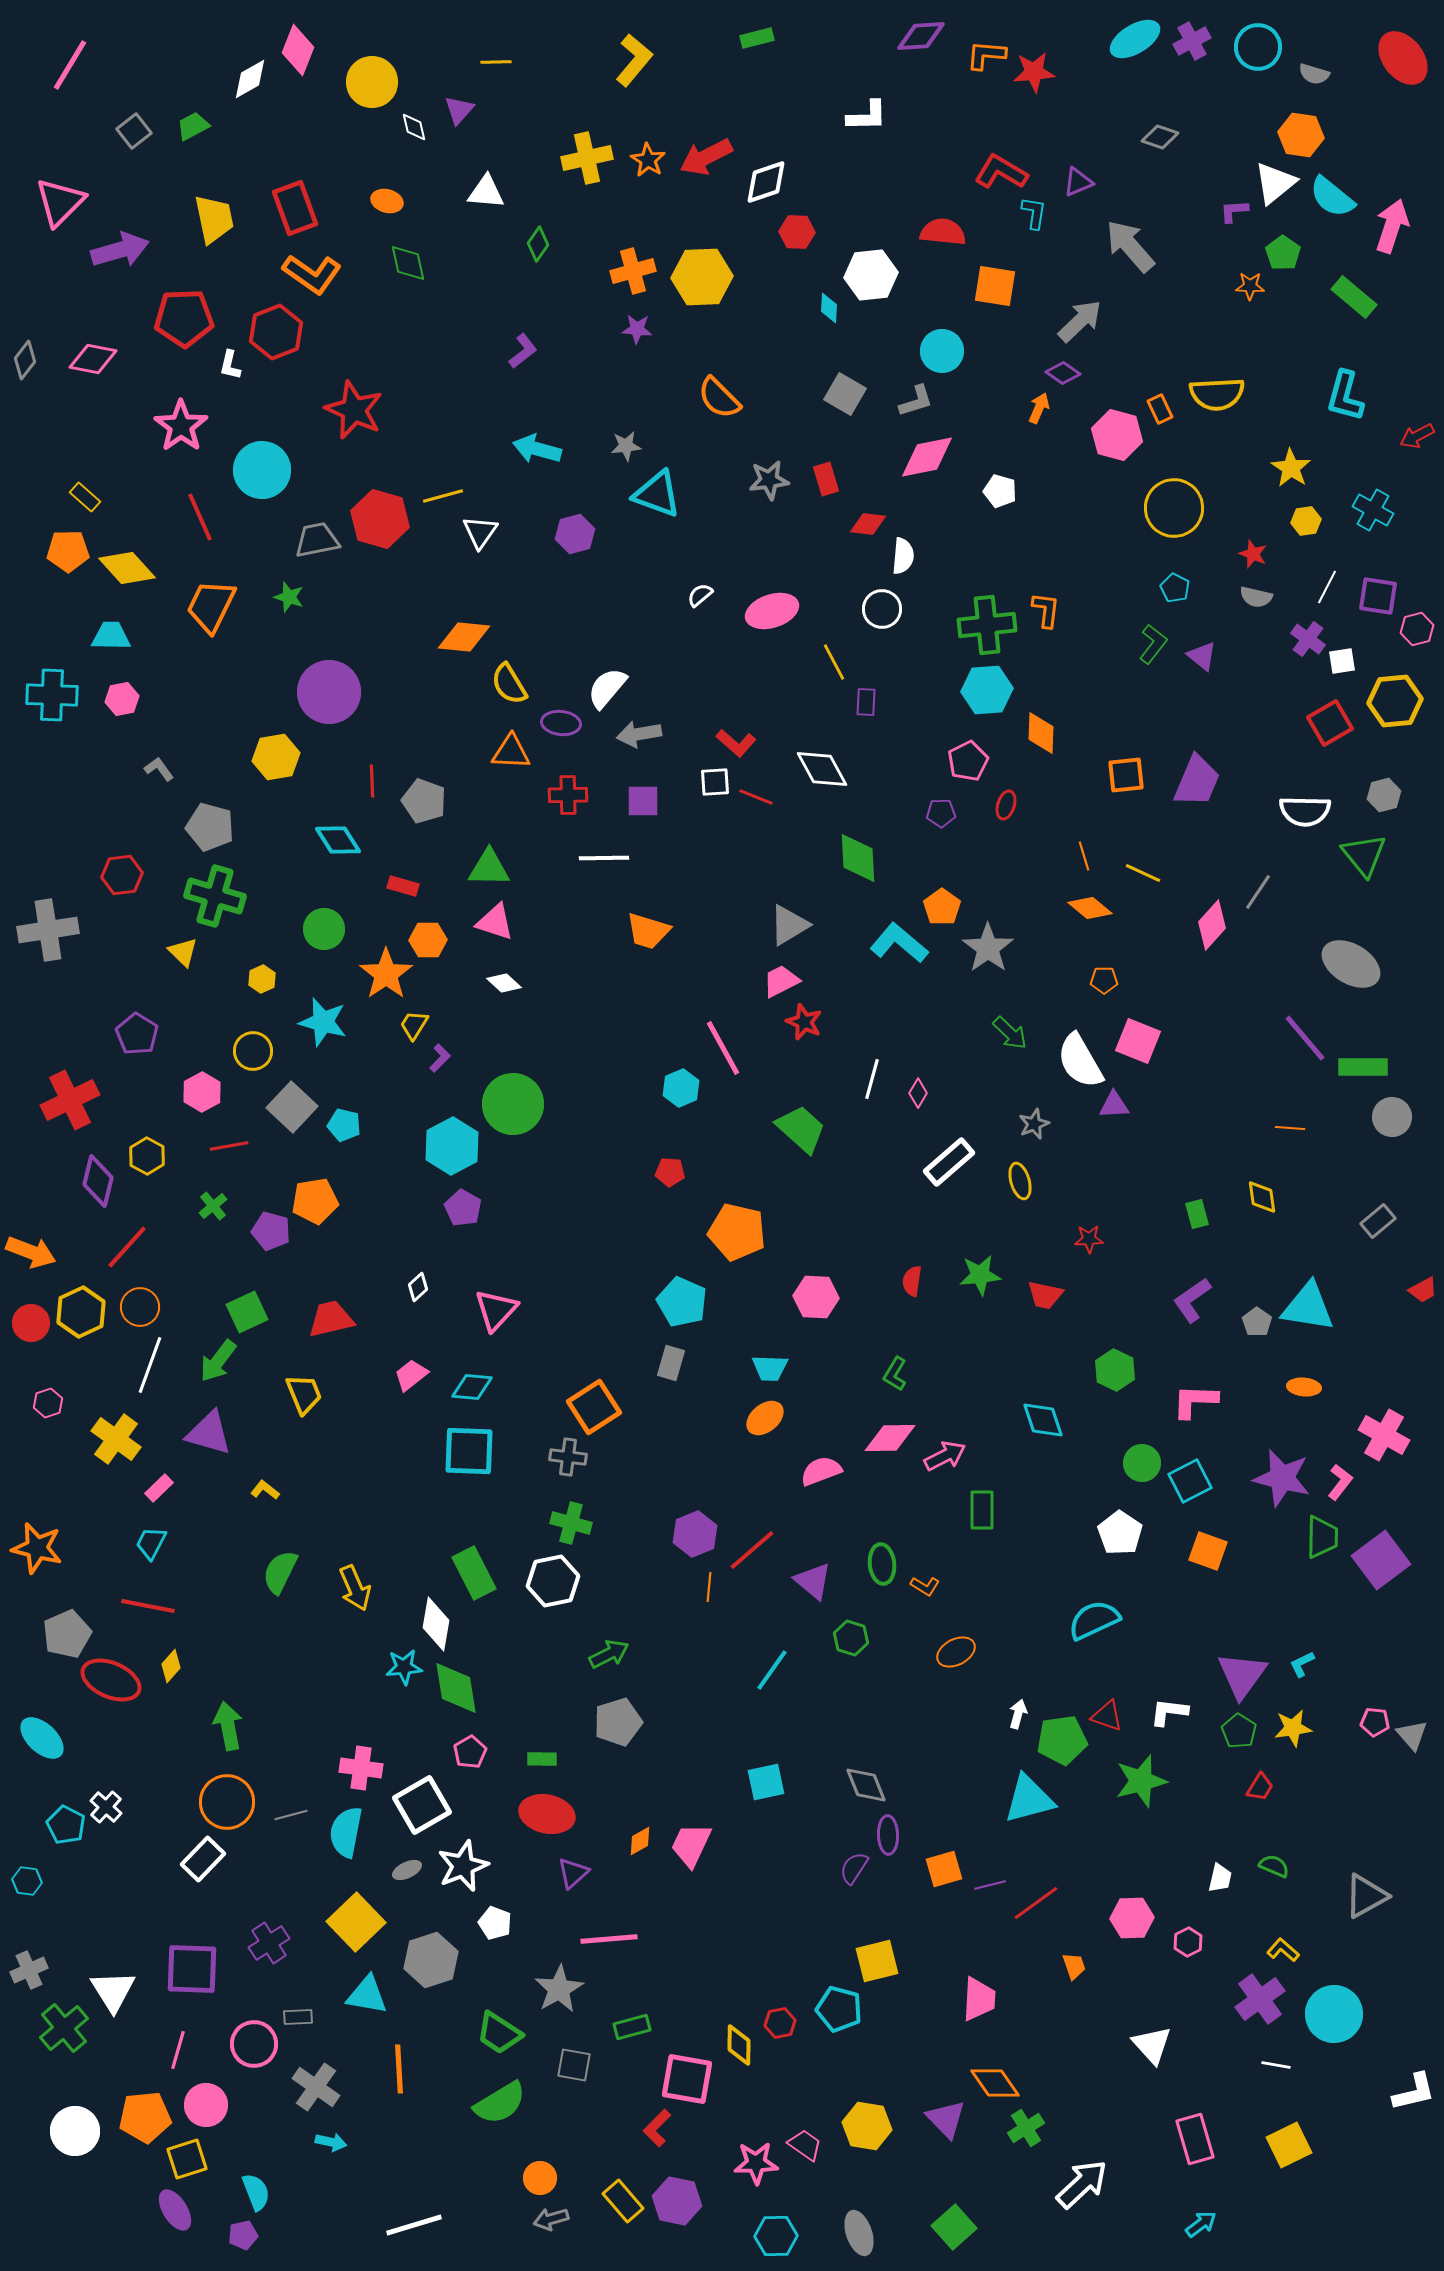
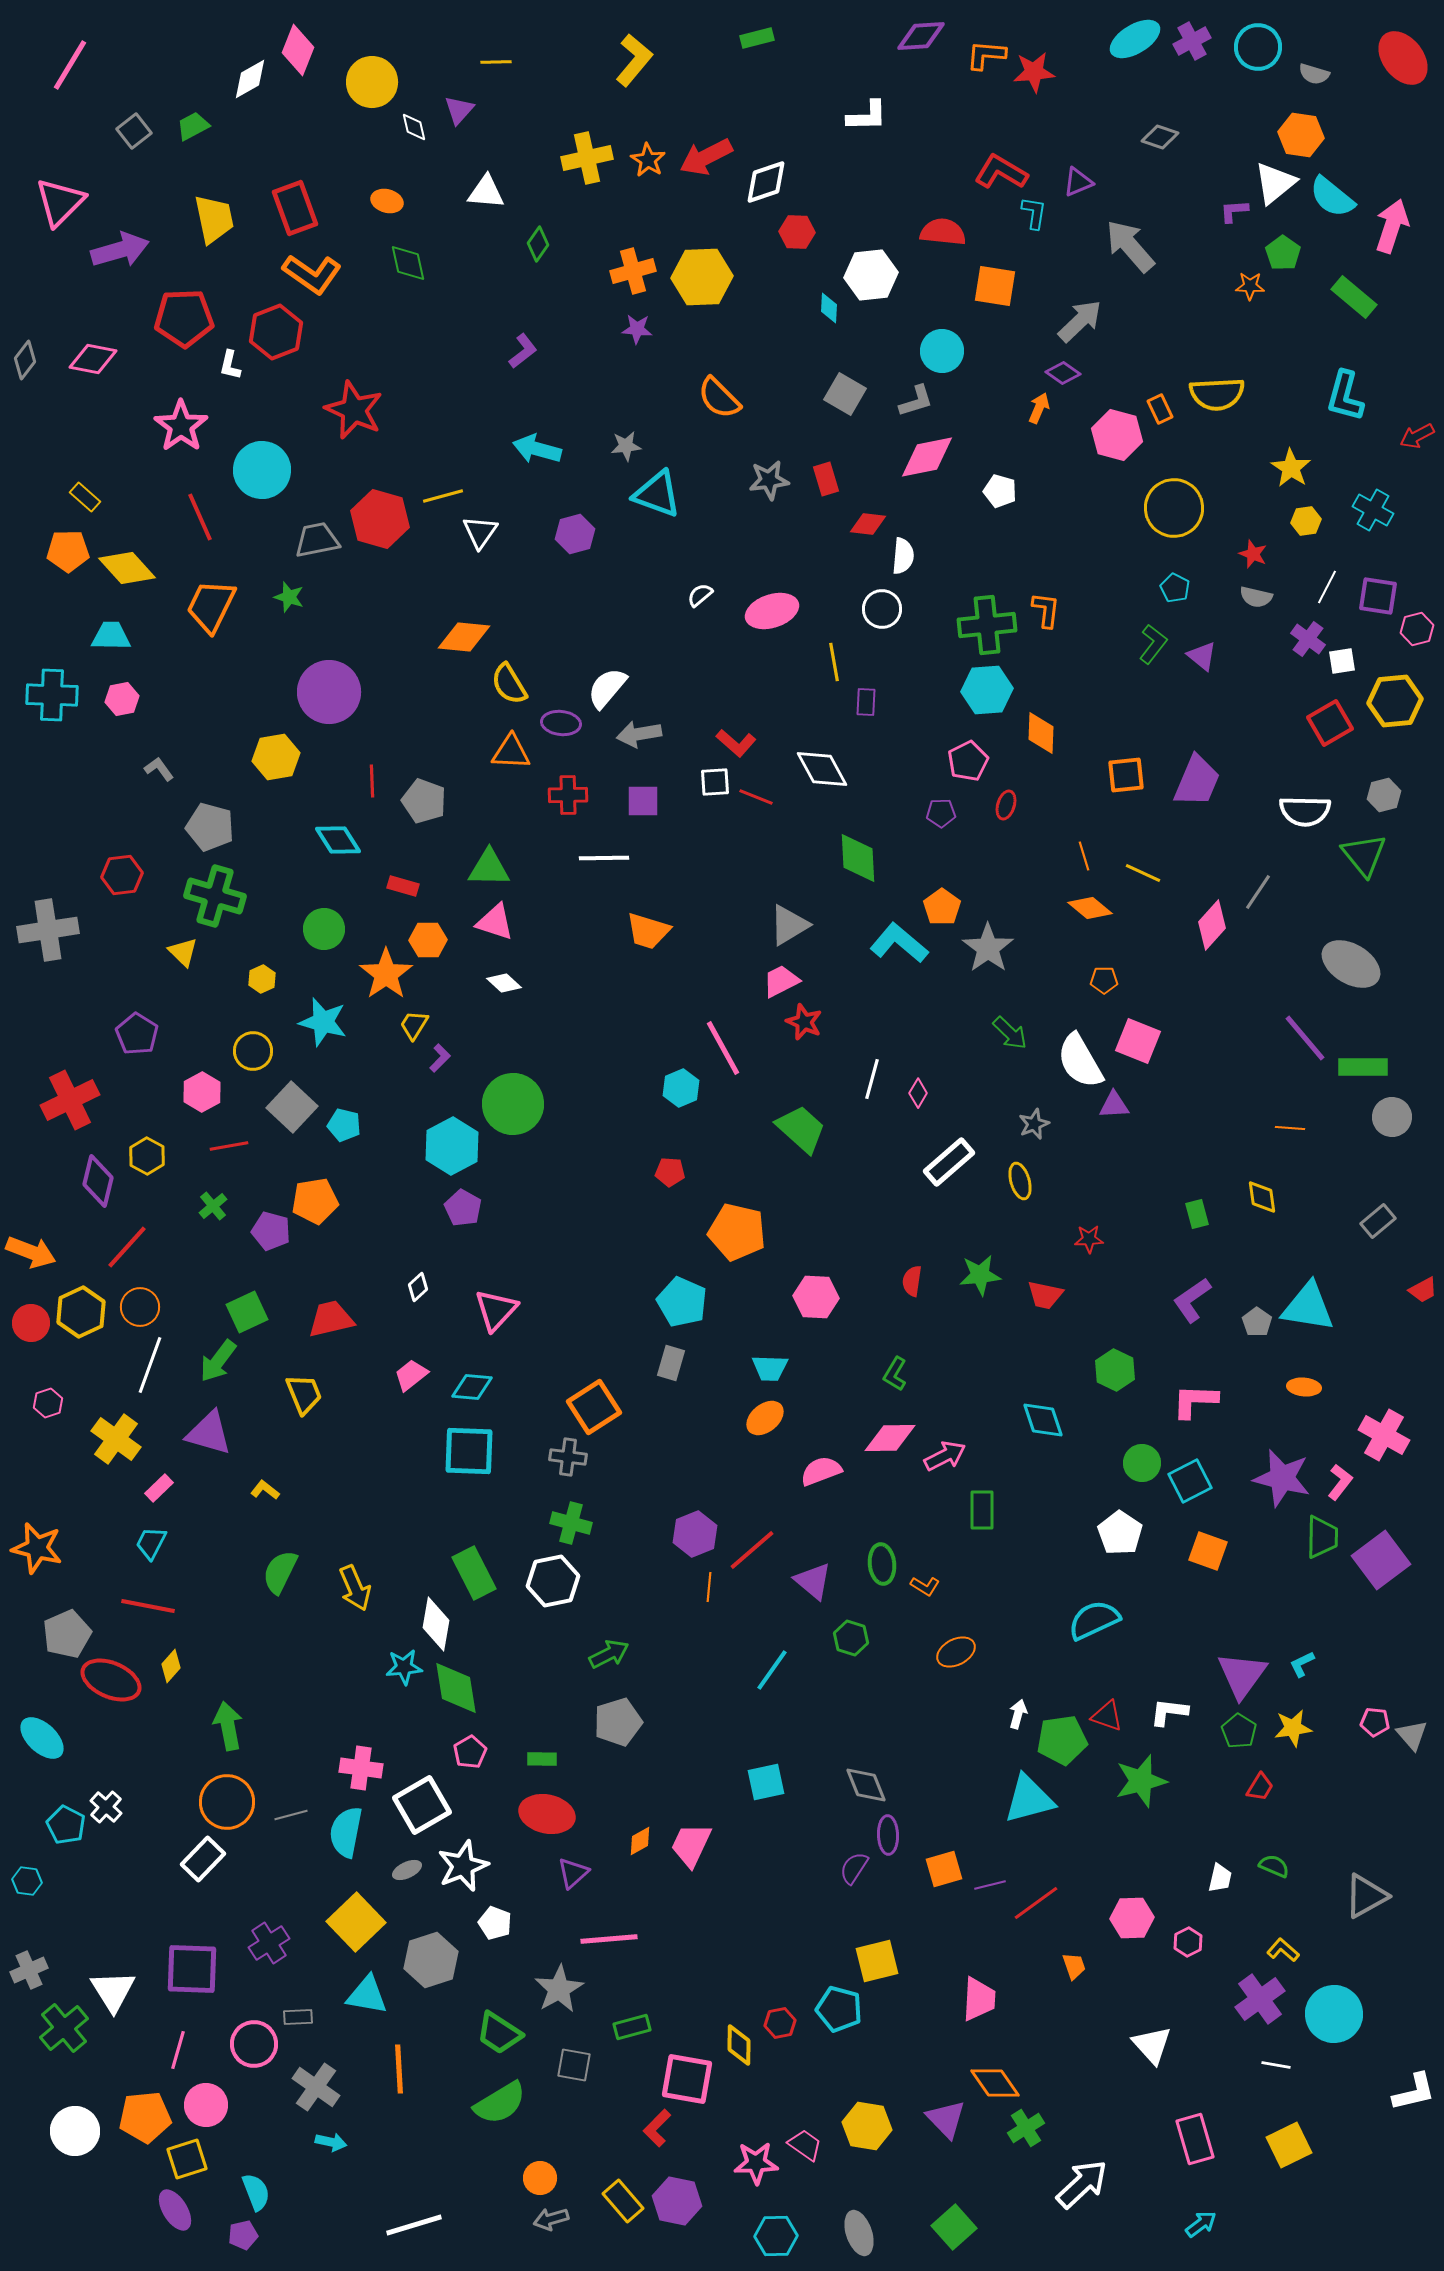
yellow line at (834, 662): rotated 18 degrees clockwise
